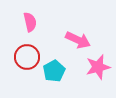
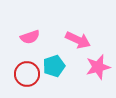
pink semicircle: moved 15 px down; rotated 84 degrees clockwise
red circle: moved 17 px down
cyan pentagon: moved 5 px up; rotated 10 degrees clockwise
